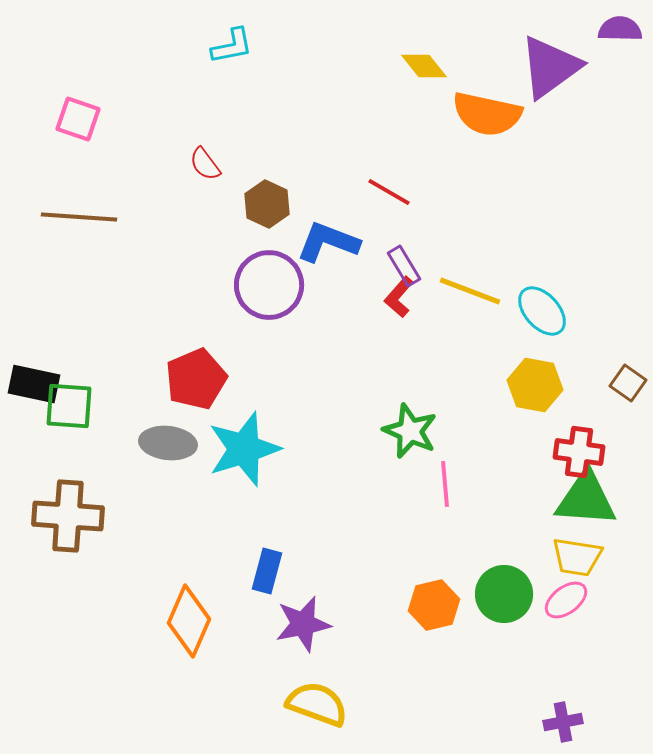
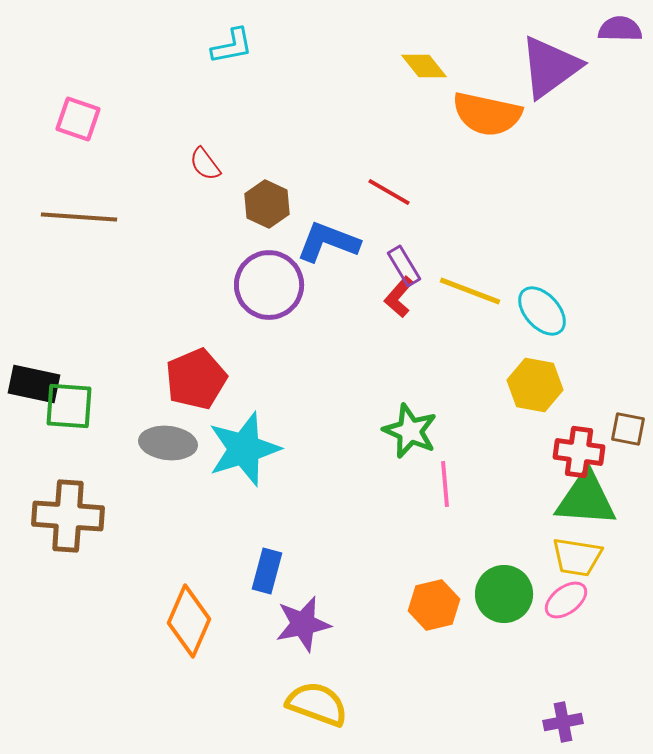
brown square: moved 46 px down; rotated 24 degrees counterclockwise
